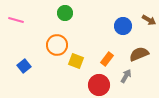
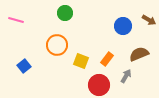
yellow square: moved 5 px right
